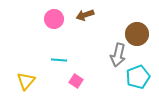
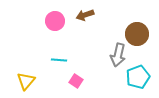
pink circle: moved 1 px right, 2 px down
